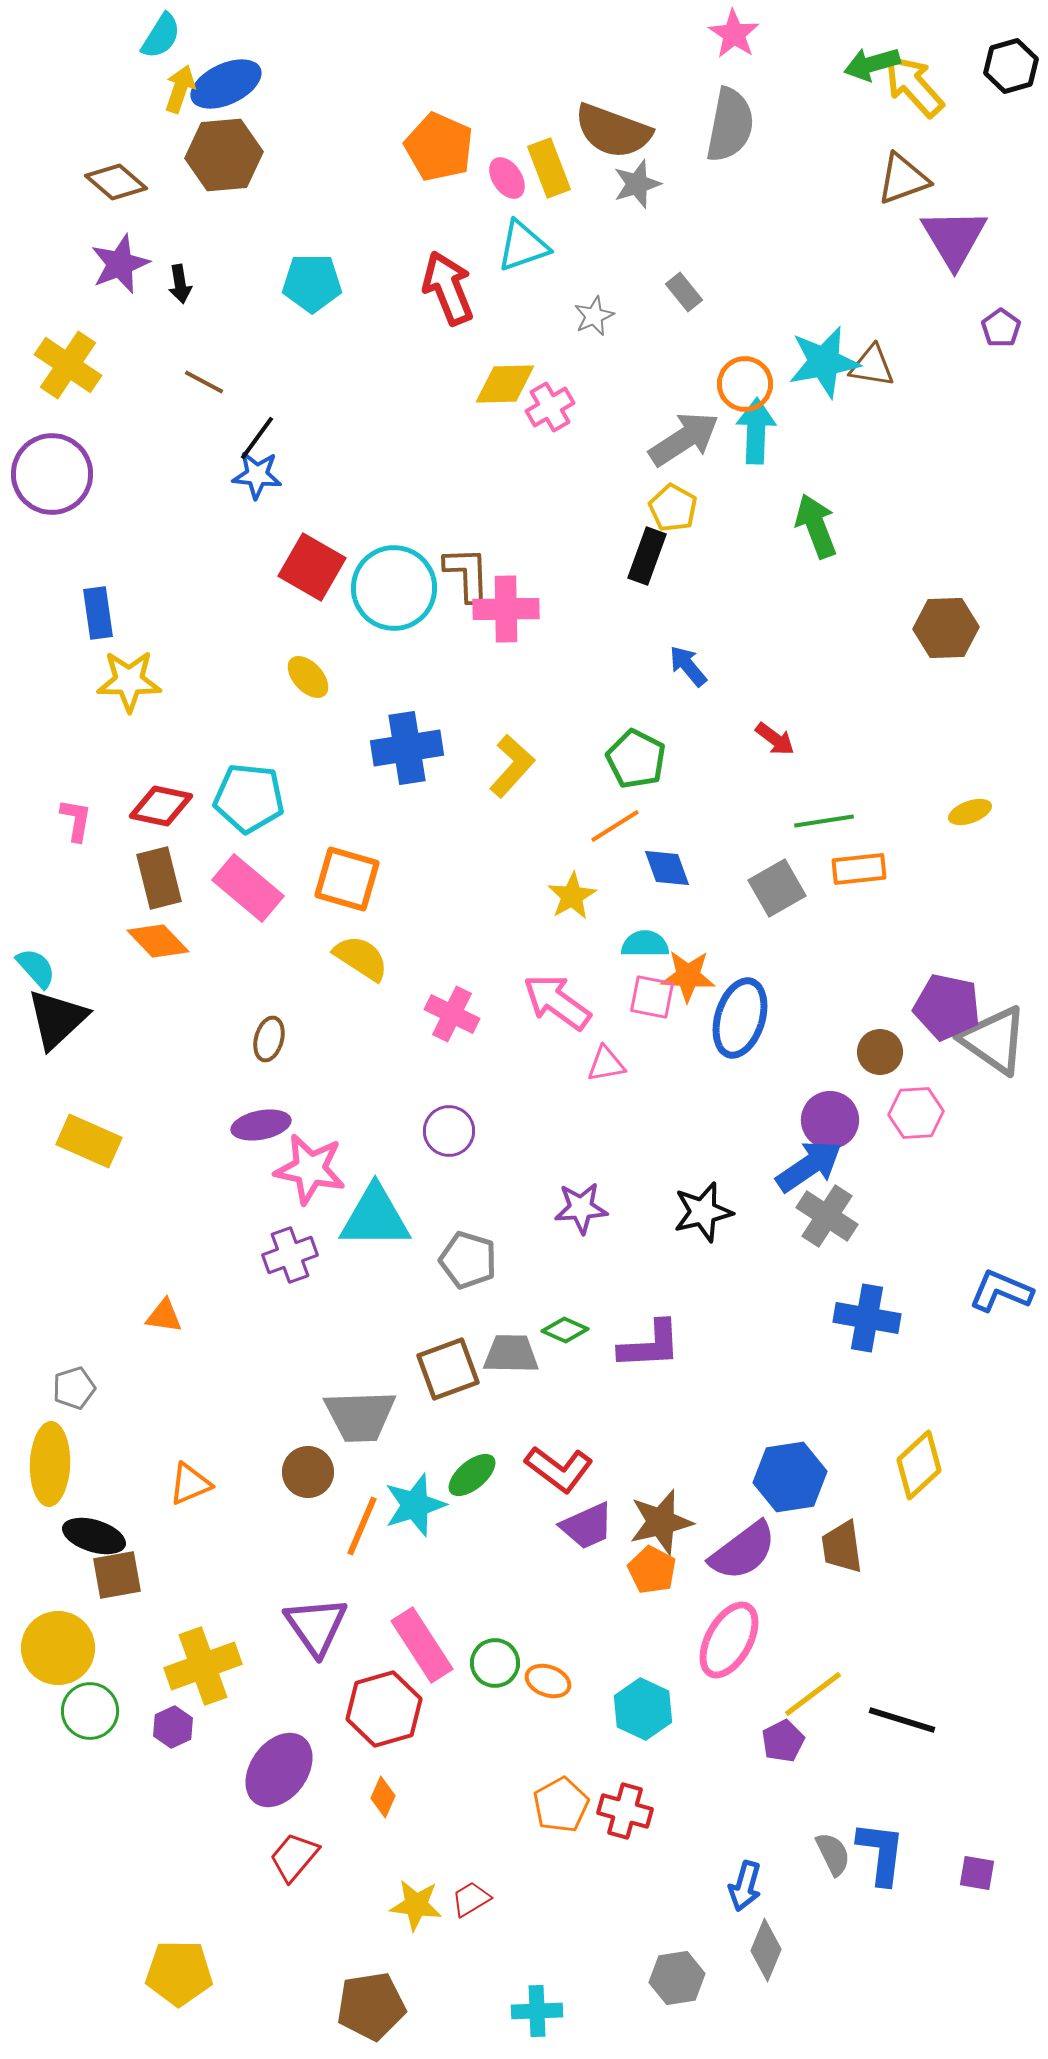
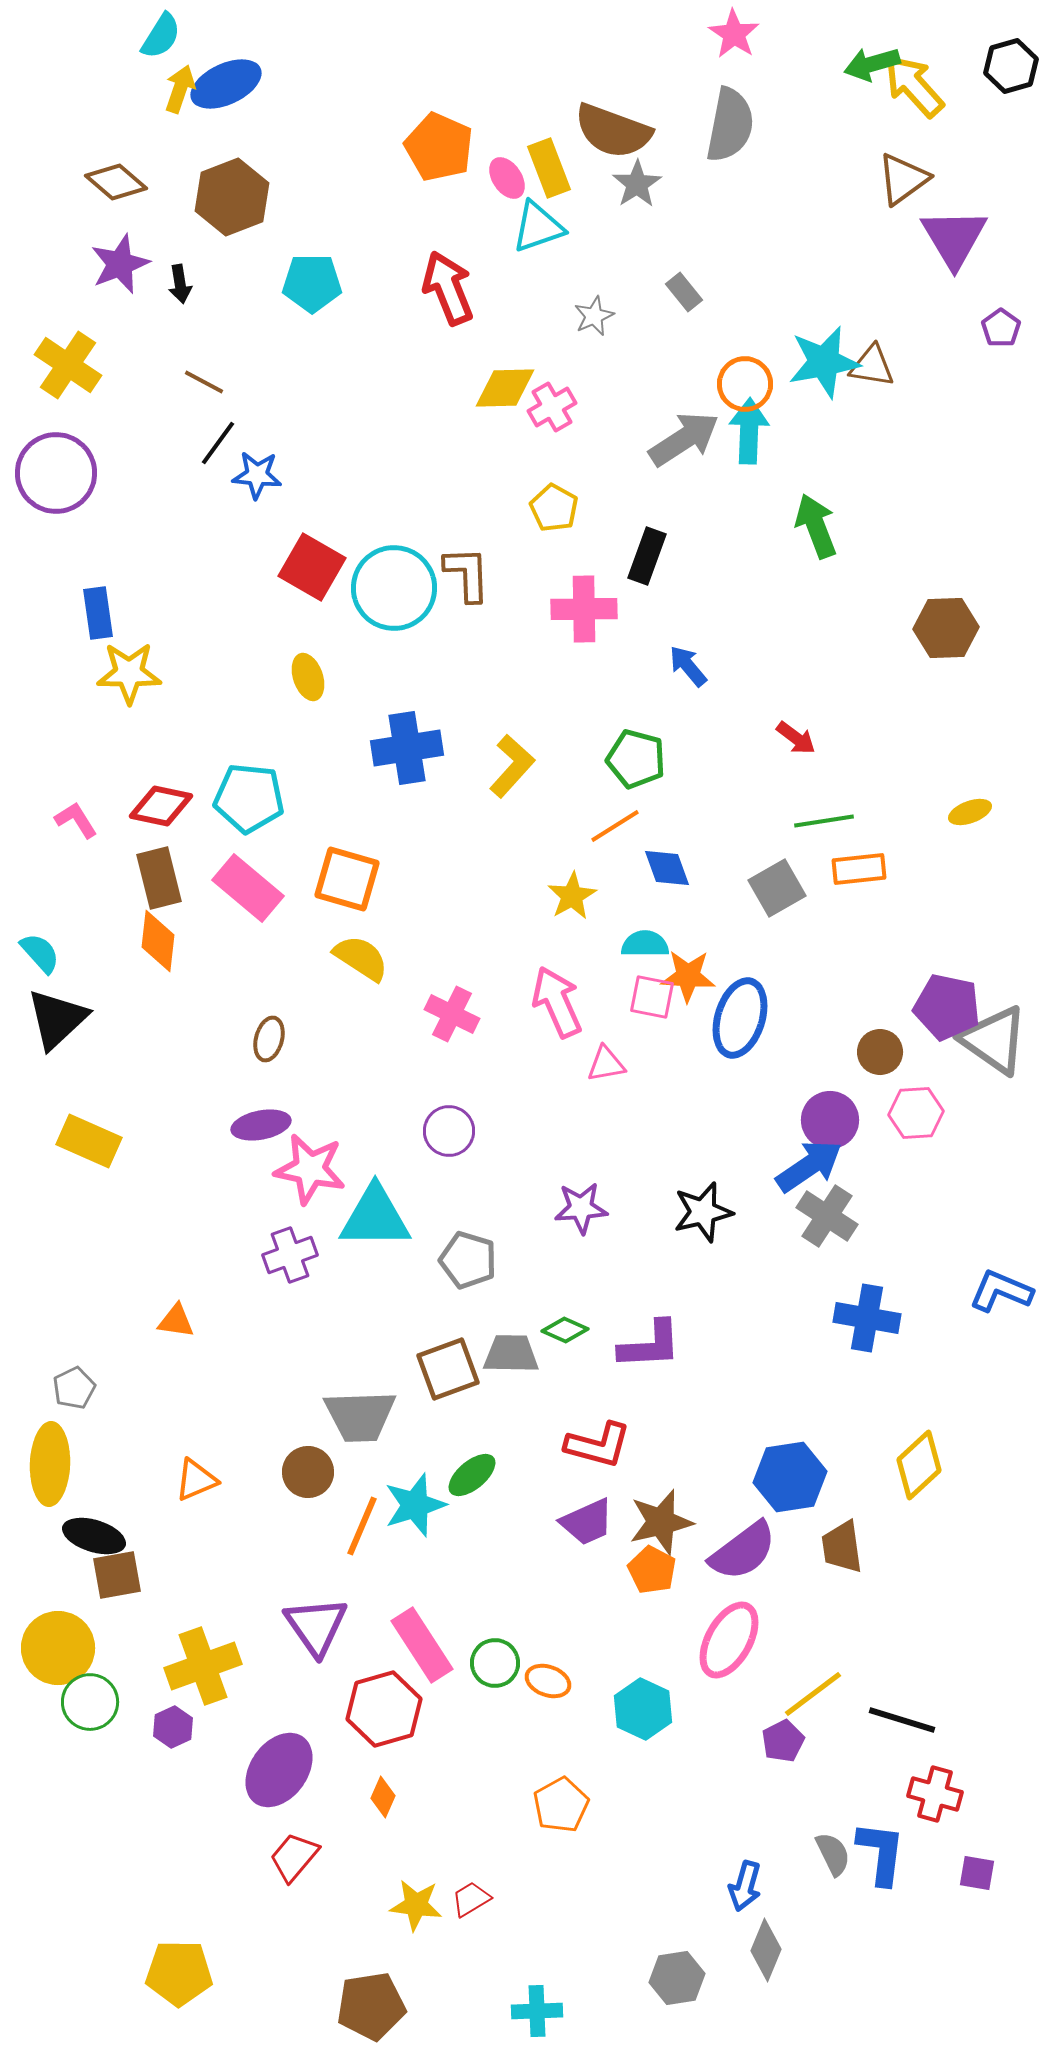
brown hexagon at (224, 155): moved 8 px right, 42 px down; rotated 16 degrees counterclockwise
brown triangle at (903, 179): rotated 16 degrees counterclockwise
gray star at (637, 184): rotated 15 degrees counterclockwise
cyan triangle at (523, 246): moved 15 px right, 19 px up
yellow diamond at (505, 384): moved 4 px down
pink cross at (550, 407): moved 2 px right
cyan arrow at (756, 431): moved 7 px left
black line at (257, 438): moved 39 px left, 5 px down
purple circle at (52, 474): moved 4 px right, 1 px up
yellow pentagon at (673, 508): moved 119 px left
pink cross at (506, 609): moved 78 px right
yellow ellipse at (308, 677): rotated 24 degrees clockwise
yellow star at (129, 681): moved 8 px up
red arrow at (775, 739): moved 21 px right, 1 px up
green pentagon at (636, 759): rotated 12 degrees counterclockwise
pink L-shape at (76, 820): rotated 42 degrees counterclockwise
orange diamond at (158, 941): rotated 50 degrees clockwise
cyan semicircle at (36, 968): moved 4 px right, 15 px up
pink arrow at (557, 1002): rotated 30 degrees clockwise
orange triangle at (164, 1316): moved 12 px right, 5 px down
gray pentagon at (74, 1388): rotated 9 degrees counterclockwise
red L-shape at (559, 1469): moved 39 px right, 24 px up; rotated 22 degrees counterclockwise
orange triangle at (190, 1484): moved 6 px right, 4 px up
purple trapezoid at (587, 1526): moved 4 px up
green circle at (90, 1711): moved 9 px up
red cross at (625, 1811): moved 310 px right, 17 px up
